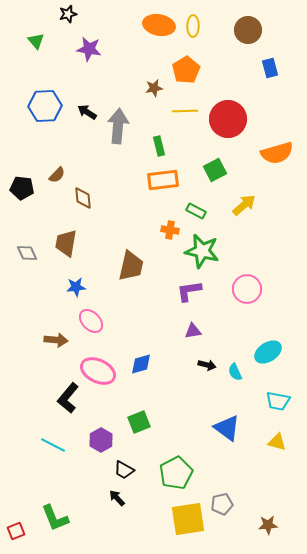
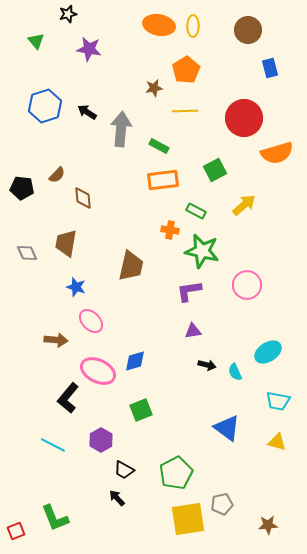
blue hexagon at (45, 106): rotated 16 degrees counterclockwise
red circle at (228, 119): moved 16 px right, 1 px up
gray arrow at (118, 126): moved 3 px right, 3 px down
green rectangle at (159, 146): rotated 48 degrees counterclockwise
blue star at (76, 287): rotated 24 degrees clockwise
pink circle at (247, 289): moved 4 px up
blue diamond at (141, 364): moved 6 px left, 3 px up
green square at (139, 422): moved 2 px right, 12 px up
